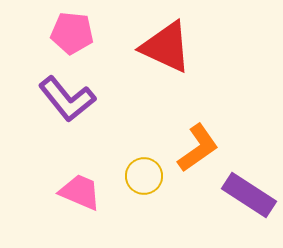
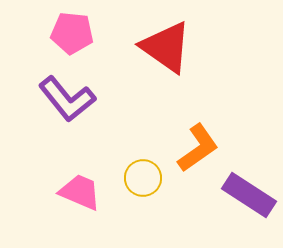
red triangle: rotated 10 degrees clockwise
yellow circle: moved 1 px left, 2 px down
